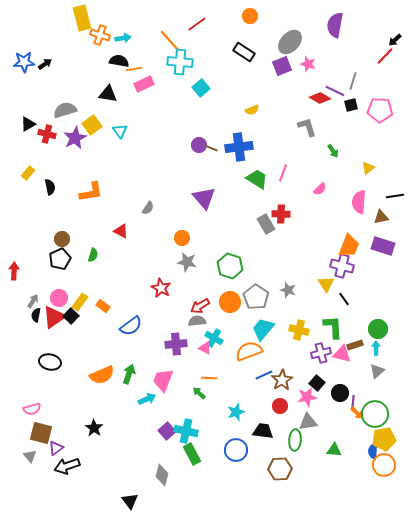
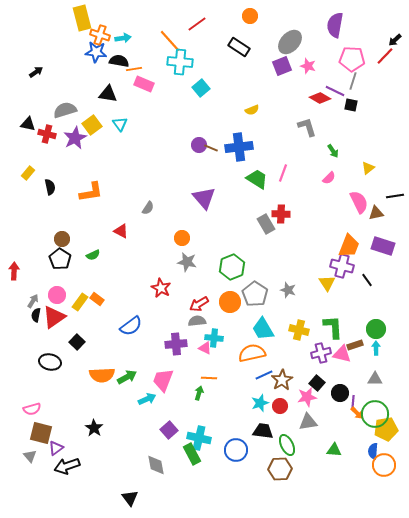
black rectangle at (244, 52): moved 5 px left, 5 px up
blue star at (24, 62): moved 72 px right, 10 px up; rotated 10 degrees clockwise
black arrow at (45, 64): moved 9 px left, 8 px down
pink star at (308, 64): moved 2 px down
pink rectangle at (144, 84): rotated 48 degrees clockwise
black square at (351, 105): rotated 24 degrees clockwise
pink pentagon at (380, 110): moved 28 px left, 51 px up
black triangle at (28, 124): rotated 42 degrees clockwise
cyan triangle at (120, 131): moved 7 px up
pink semicircle at (320, 189): moved 9 px right, 11 px up
pink semicircle at (359, 202): rotated 150 degrees clockwise
brown triangle at (381, 217): moved 5 px left, 4 px up
green semicircle at (93, 255): rotated 48 degrees clockwise
black pentagon at (60, 259): rotated 15 degrees counterclockwise
green hexagon at (230, 266): moved 2 px right, 1 px down; rotated 20 degrees clockwise
yellow triangle at (326, 284): moved 1 px right, 1 px up
gray pentagon at (256, 297): moved 1 px left, 3 px up
pink circle at (59, 298): moved 2 px left, 3 px up
black line at (344, 299): moved 23 px right, 19 px up
orange rectangle at (103, 306): moved 6 px left, 7 px up
red arrow at (200, 306): moved 1 px left, 2 px up
black square at (71, 316): moved 6 px right, 26 px down
cyan trapezoid at (263, 329): rotated 70 degrees counterclockwise
green circle at (378, 329): moved 2 px left
cyan cross at (214, 338): rotated 24 degrees counterclockwise
orange semicircle at (249, 351): moved 3 px right, 2 px down; rotated 8 degrees clockwise
gray triangle at (377, 371): moved 2 px left, 8 px down; rotated 42 degrees clockwise
green arrow at (129, 374): moved 2 px left, 3 px down; rotated 42 degrees clockwise
orange semicircle at (102, 375): rotated 20 degrees clockwise
green arrow at (199, 393): rotated 64 degrees clockwise
cyan star at (236, 412): moved 24 px right, 9 px up
purple square at (167, 431): moved 2 px right, 1 px up
cyan cross at (186, 431): moved 13 px right, 7 px down
yellow pentagon at (384, 439): moved 2 px right, 10 px up
green ellipse at (295, 440): moved 8 px left, 5 px down; rotated 30 degrees counterclockwise
gray diamond at (162, 475): moved 6 px left, 10 px up; rotated 25 degrees counterclockwise
black triangle at (130, 501): moved 3 px up
